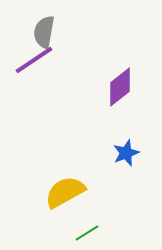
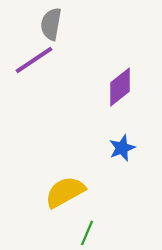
gray semicircle: moved 7 px right, 8 px up
blue star: moved 4 px left, 5 px up
green line: rotated 35 degrees counterclockwise
